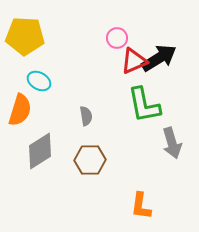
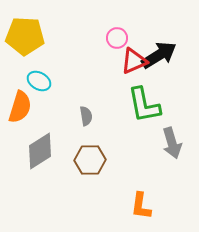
black arrow: moved 3 px up
orange semicircle: moved 3 px up
